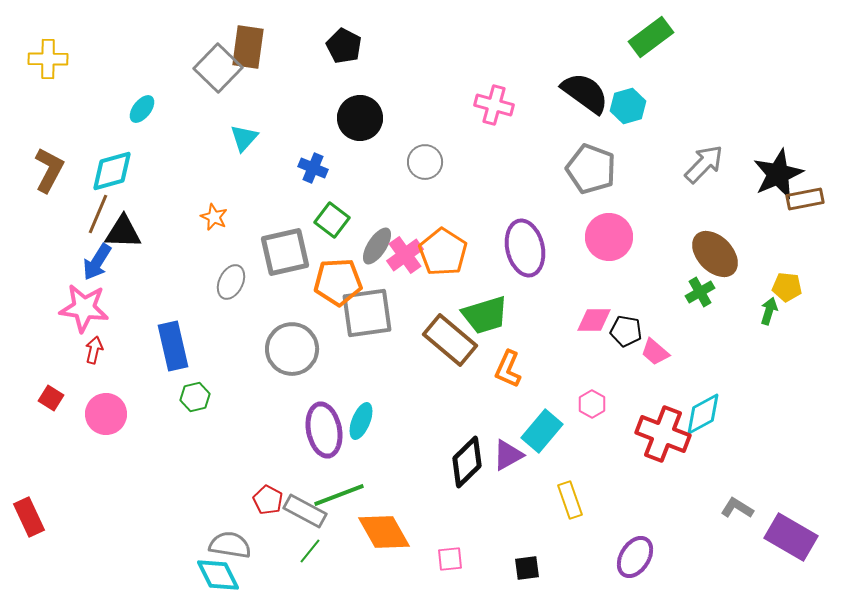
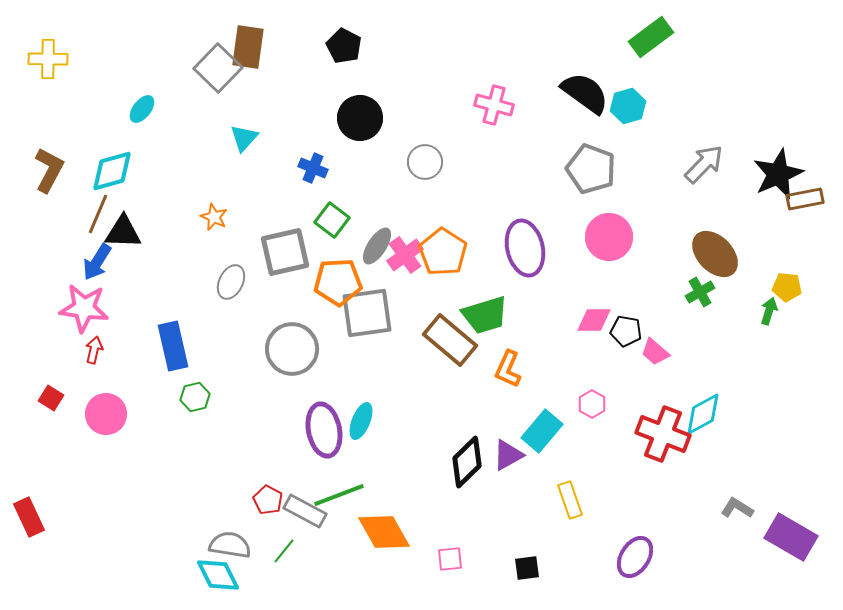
green line at (310, 551): moved 26 px left
